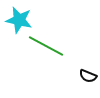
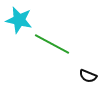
green line: moved 6 px right, 2 px up
